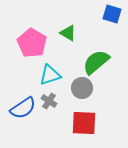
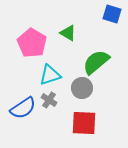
gray cross: moved 1 px up
